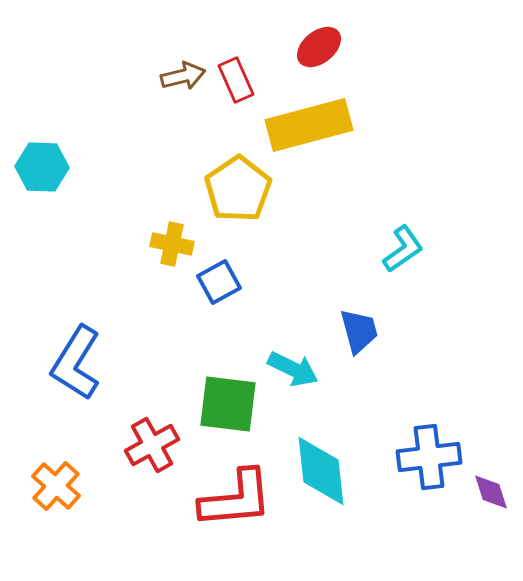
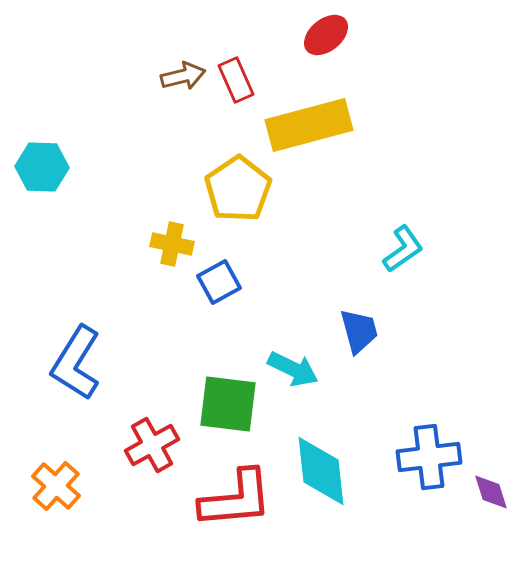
red ellipse: moved 7 px right, 12 px up
